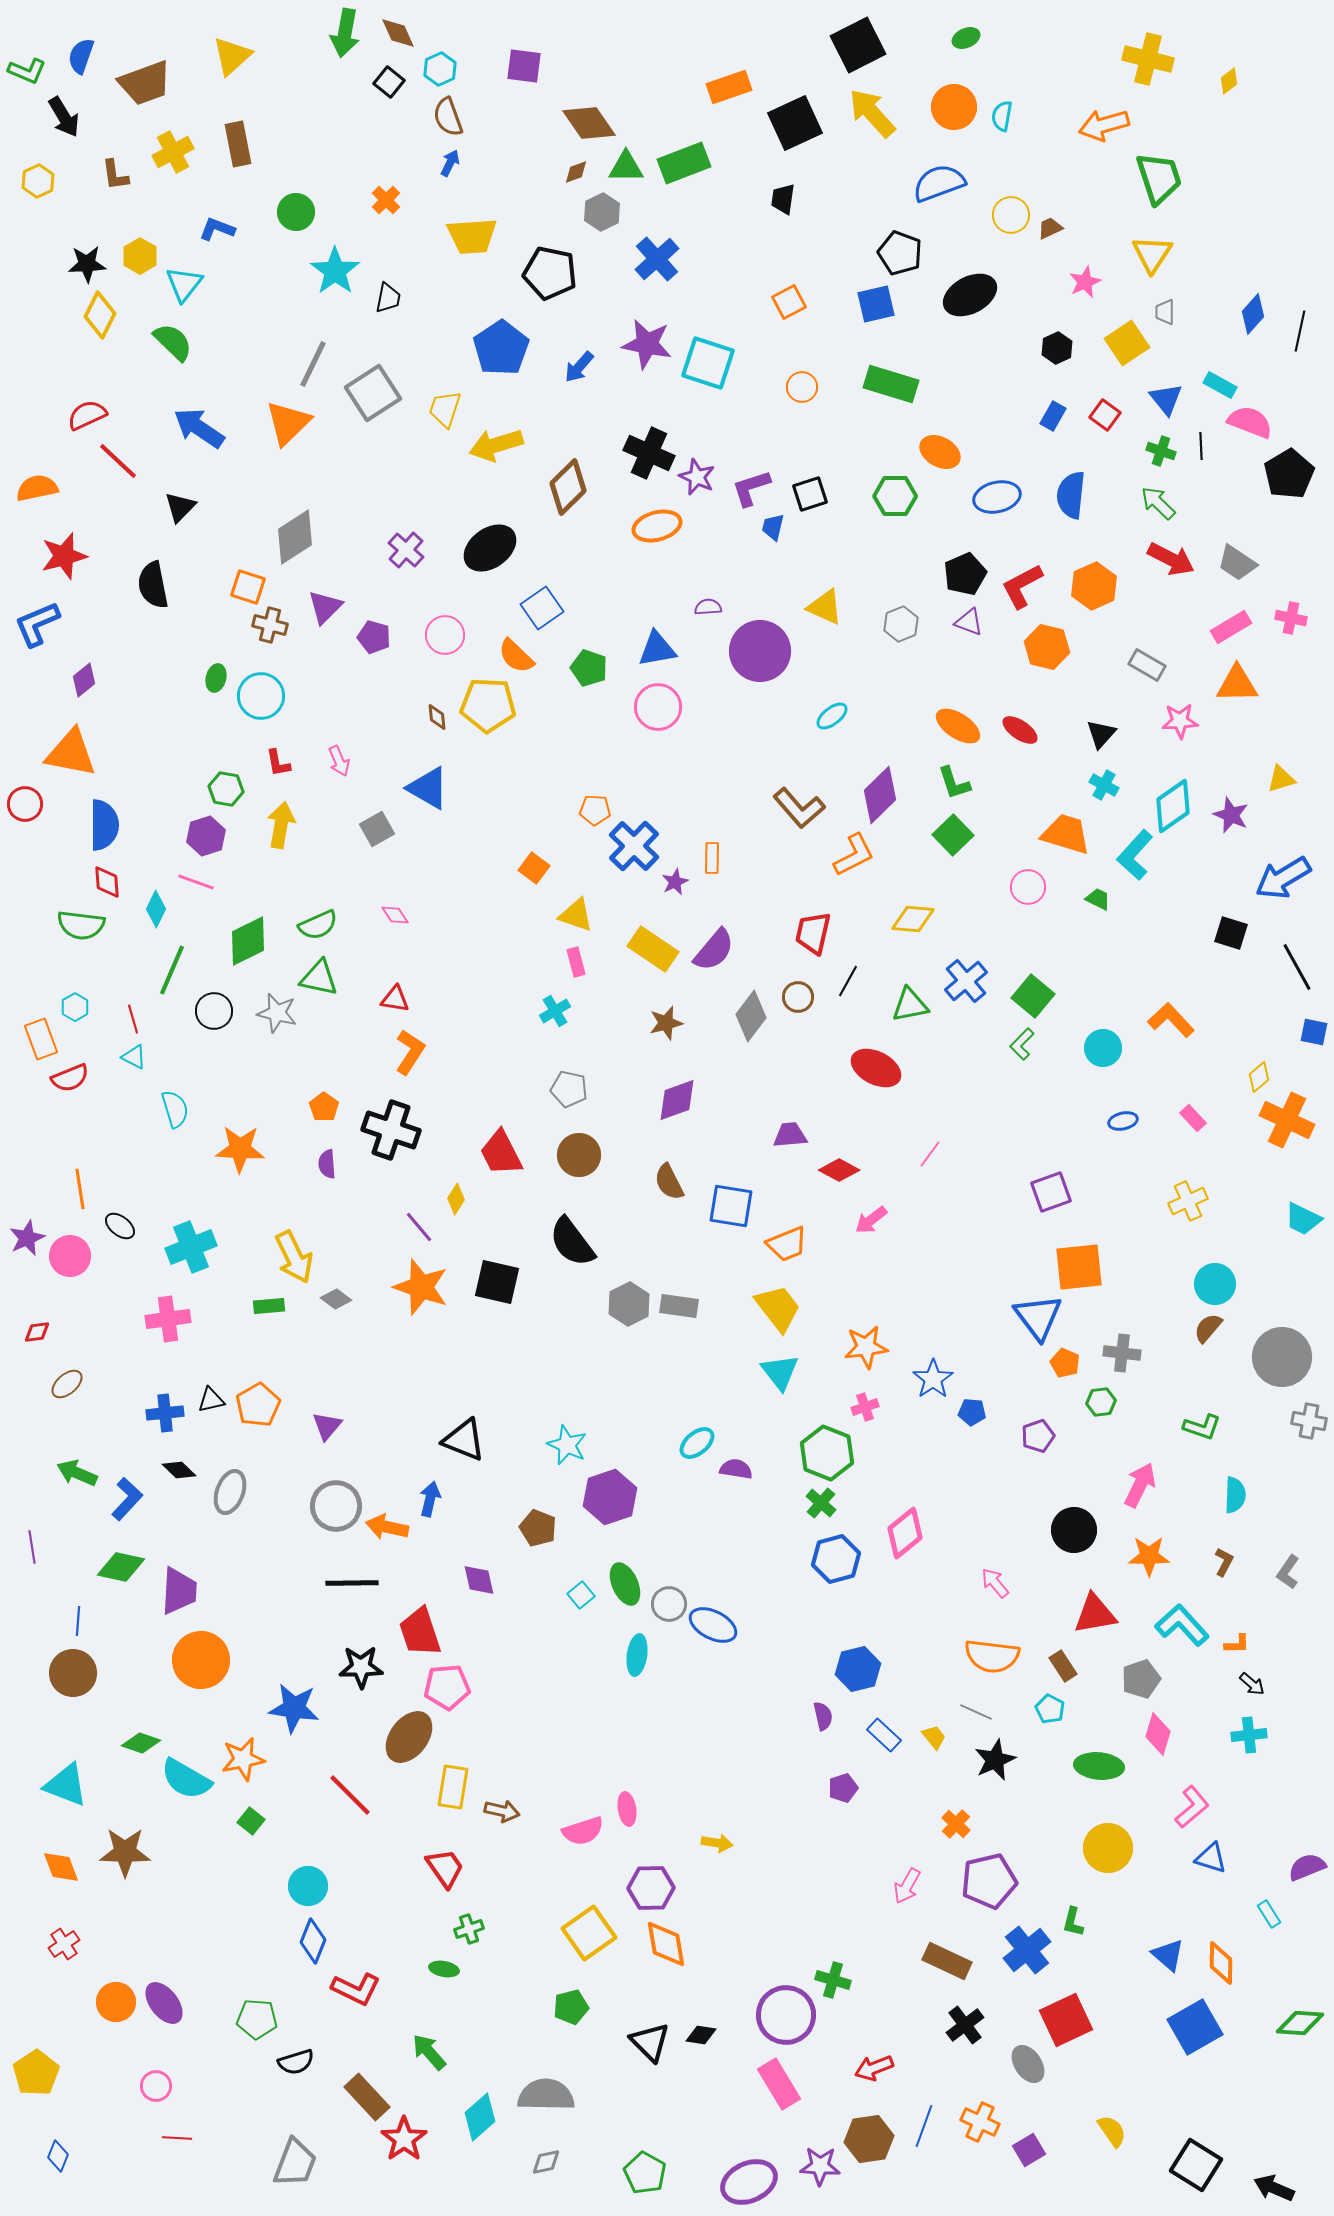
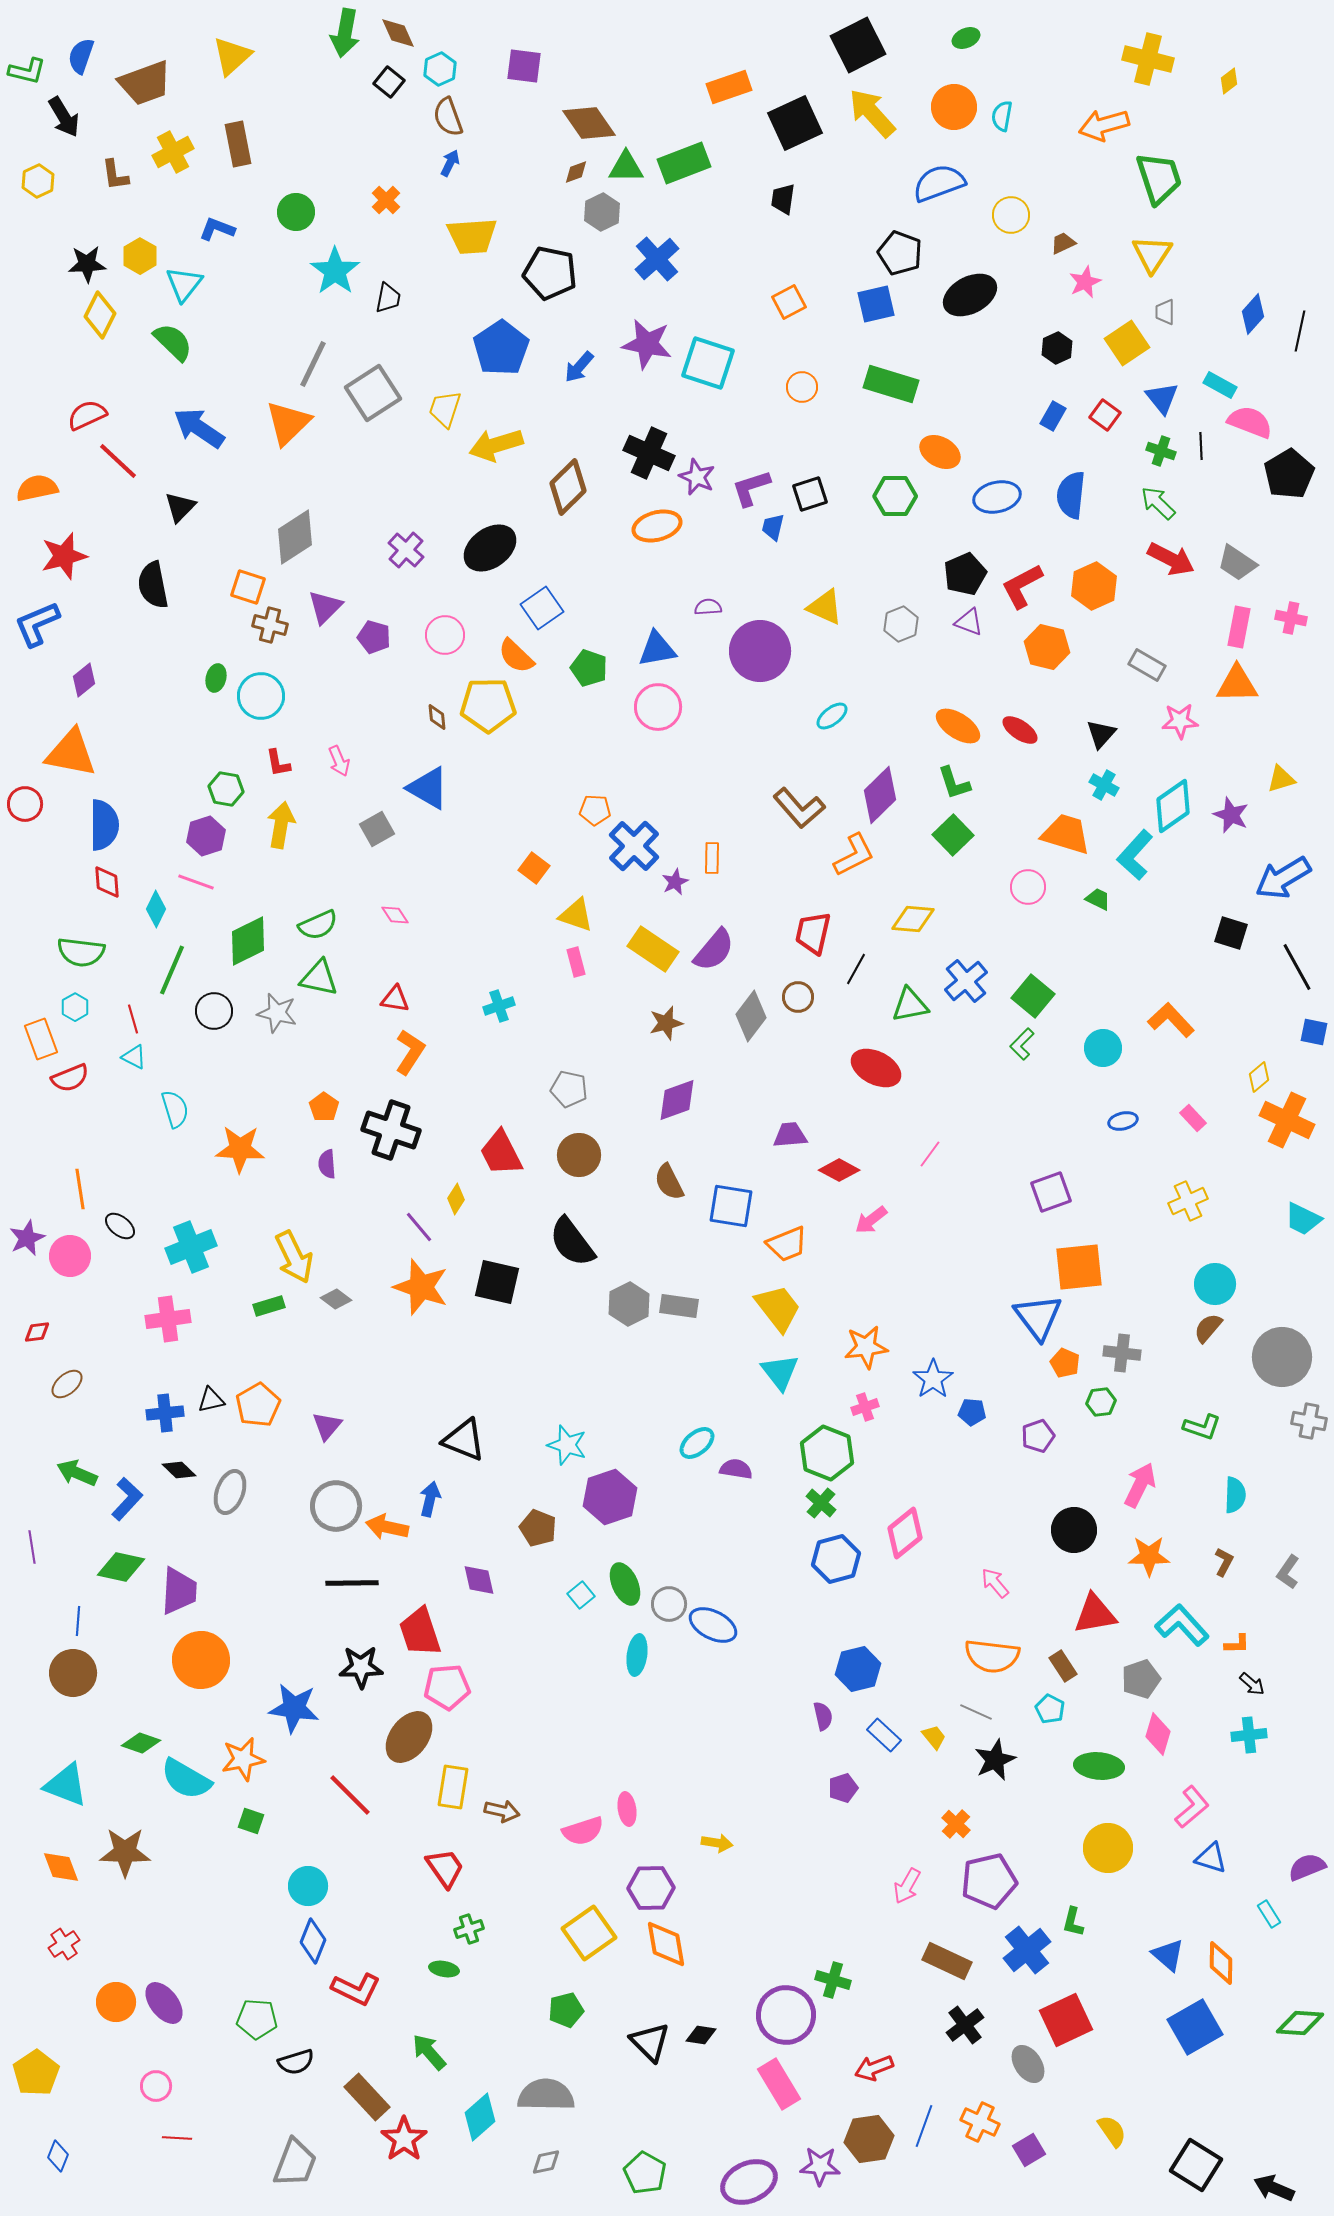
green L-shape at (27, 71): rotated 9 degrees counterclockwise
brown trapezoid at (1050, 228): moved 13 px right, 15 px down
blue triangle at (1166, 399): moved 4 px left, 1 px up
pink rectangle at (1231, 627): moved 8 px right; rotated 48 degrees counterclockwise
yellow pentagon at (488, 705): rotated 4 degrees counterclockwise
green semicircle at (81, 925): moved 27 px down
black line at (848, 981): moved 8 px right, 12 px up
cyan cross at (555, 1011): moved 56 px left, 5 px up; rotated 12 degrees clockwise
green rectangle at (269, 1306): rotated 12 degrees counterclockwise
cyan star at (567, 1445): rotated 6 degrees counterclockwise
green square at (251, 1821): rotated 20 degrees counterclockwise
green pentagon at (571, 2007): moved 5 px left, 3 px down
